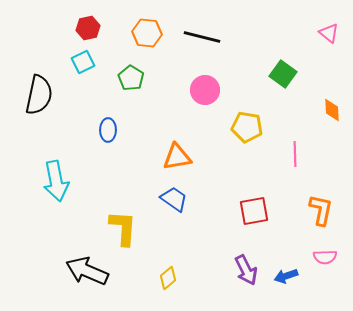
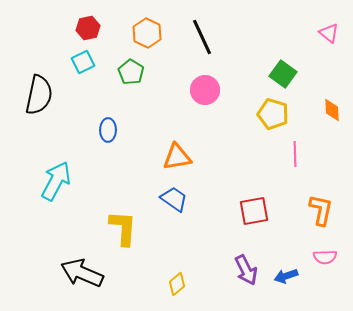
orange hexagon: rotated 20 degrees clockwise
black line: rotated 51 degrees clockwise
green pentagon: moved 6 px up
yellow pentagon: moved 26 px right, 13 px up; rotated 8 degrees clockwise
cyan arrow: rotated 141 degrees counterclockwise
black arrow: moved 5 px left, 2 px down
yellow diamond: moved 9 px right, 6 px down
